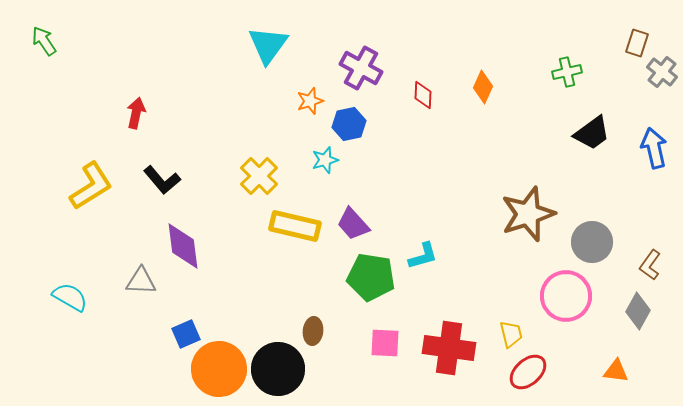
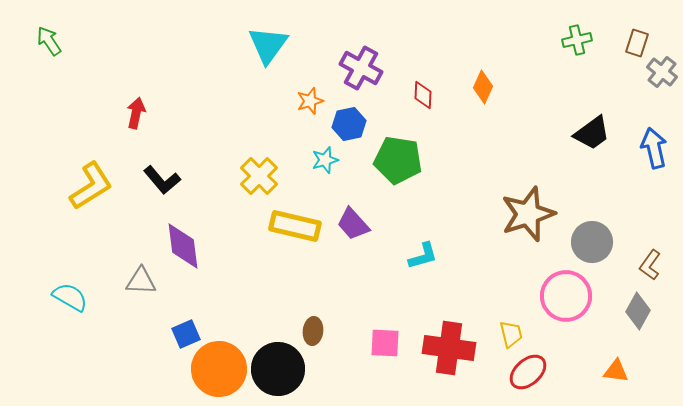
green arrow: moved 5 px right
green cross: moved 10 px right, 32 px up
green pentagon: moved 27 px right, 117 px up
